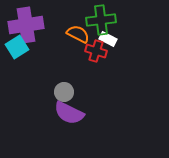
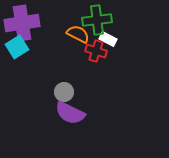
green cross: moved 4 px left
purple cross: moved 4 px left, 2 px up
purple semicircle: moved 1 px right
